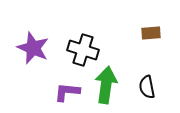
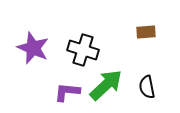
brown rectangle: moved 5 px left, 1 px up
green arrow: rotated 39 degrees clockwise
